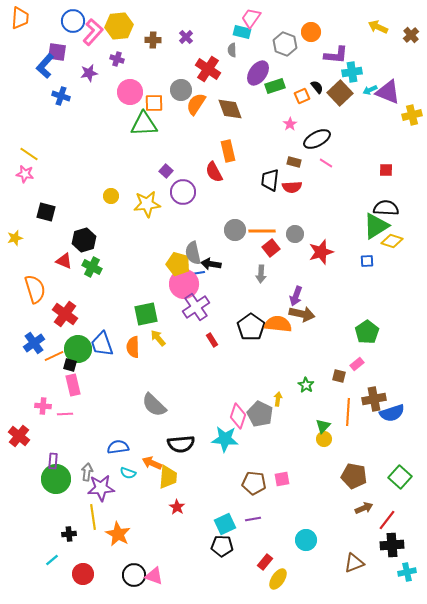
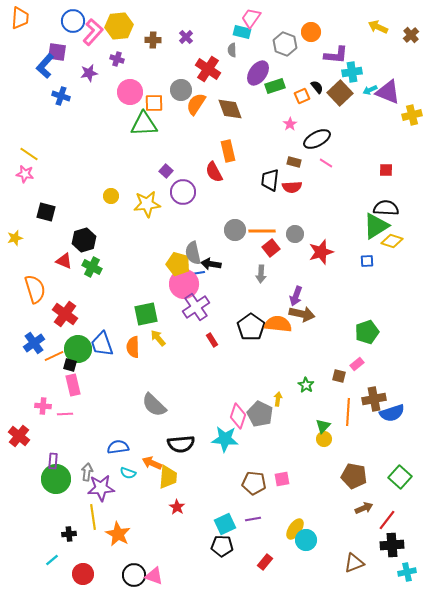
green pentagon at (367, 332): rotated 15 degrees clockwise
yellow ellipse at (278, 579): moved 17 px right, 50 px up
